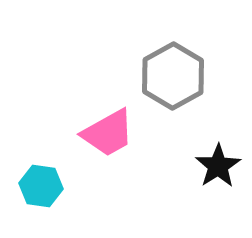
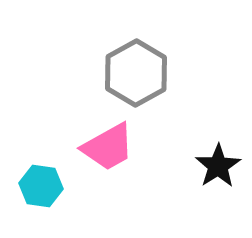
gray hexagon: moved 37 px left, 3 px up
pink trapezoid: moved 14 px down
